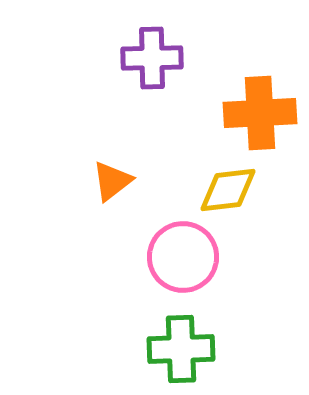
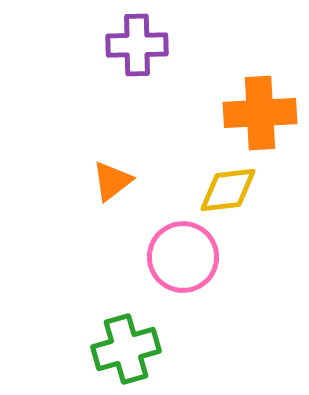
purple cross: moved 15 px left, 13 px up
green cross: moved 55 px left; rotated 14 degrees counterclockwise
